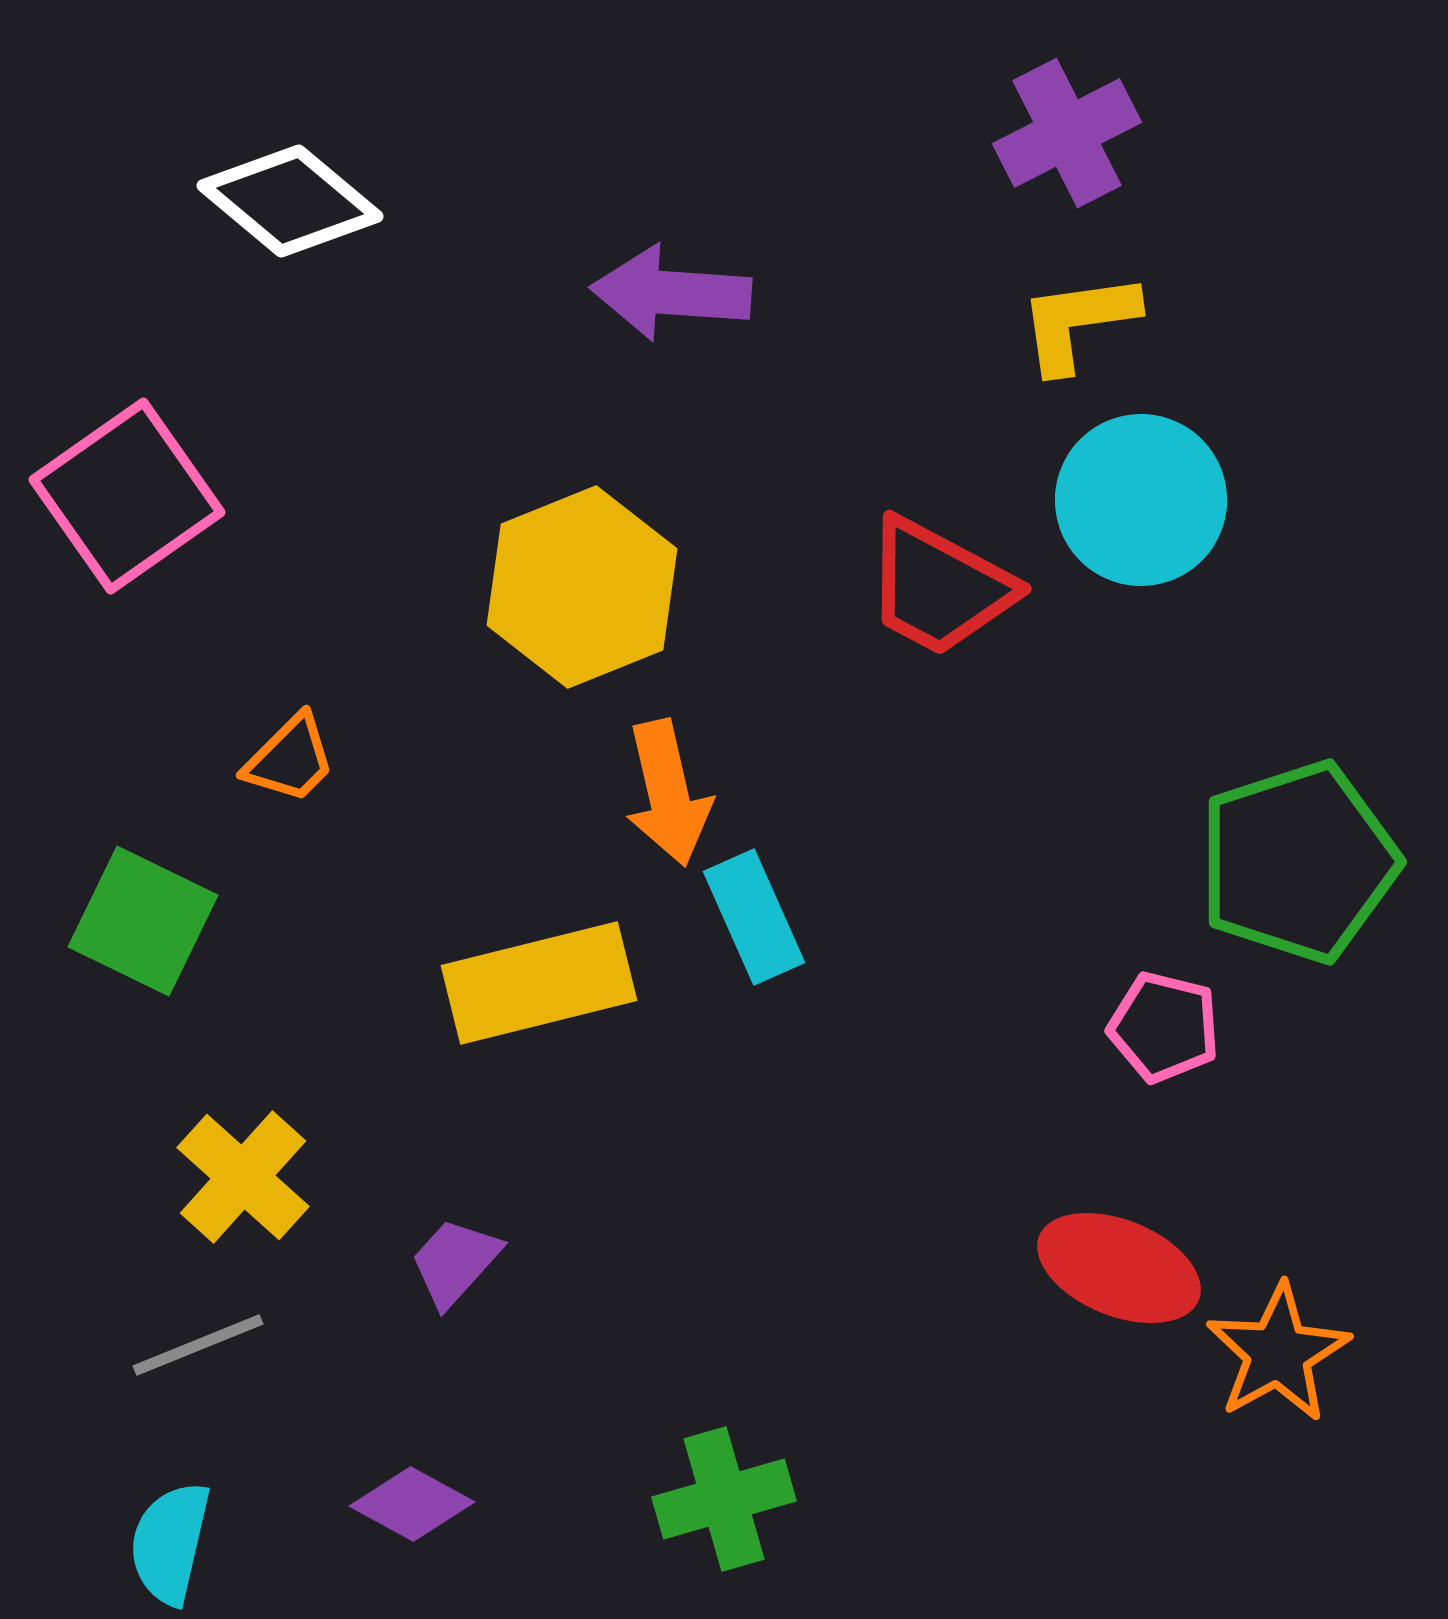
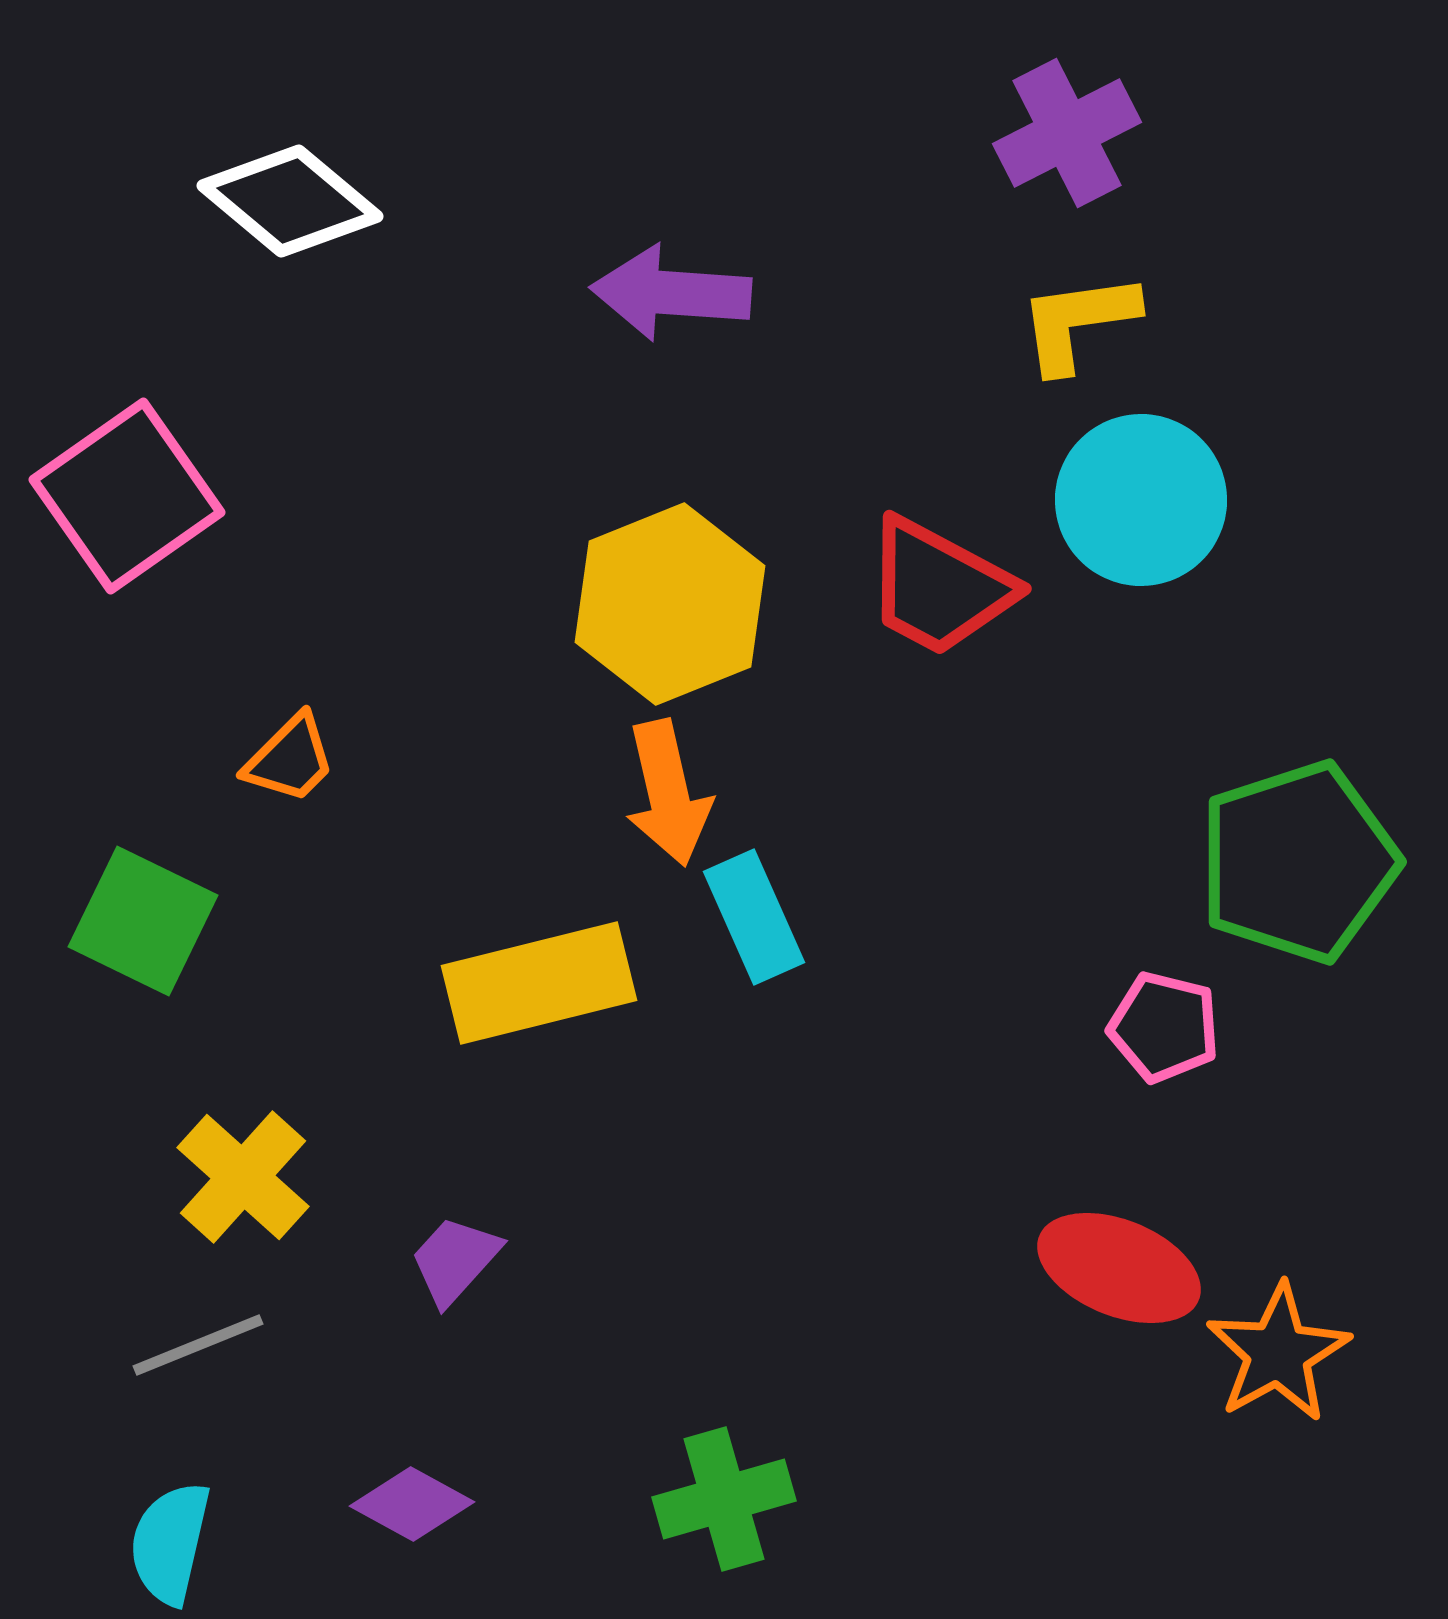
yellow hexagon: moved 88 px right, 17 px down
purple trapezoid: moved 2 px up
